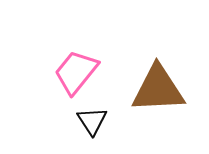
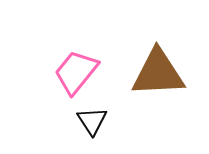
brown triangle: moved 16 px up
